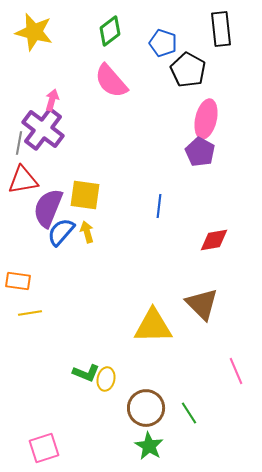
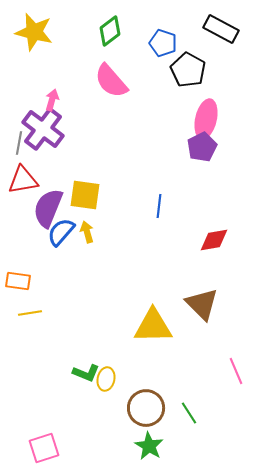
black rectangle: rotated 56 degrees counterclockwise
purple pentagon: moved 2 px right, 5 px up; rotated 16 degrees clockwise
